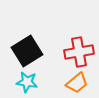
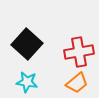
black square: moved 7 px up; rotated 16 degrees counterclockwise
